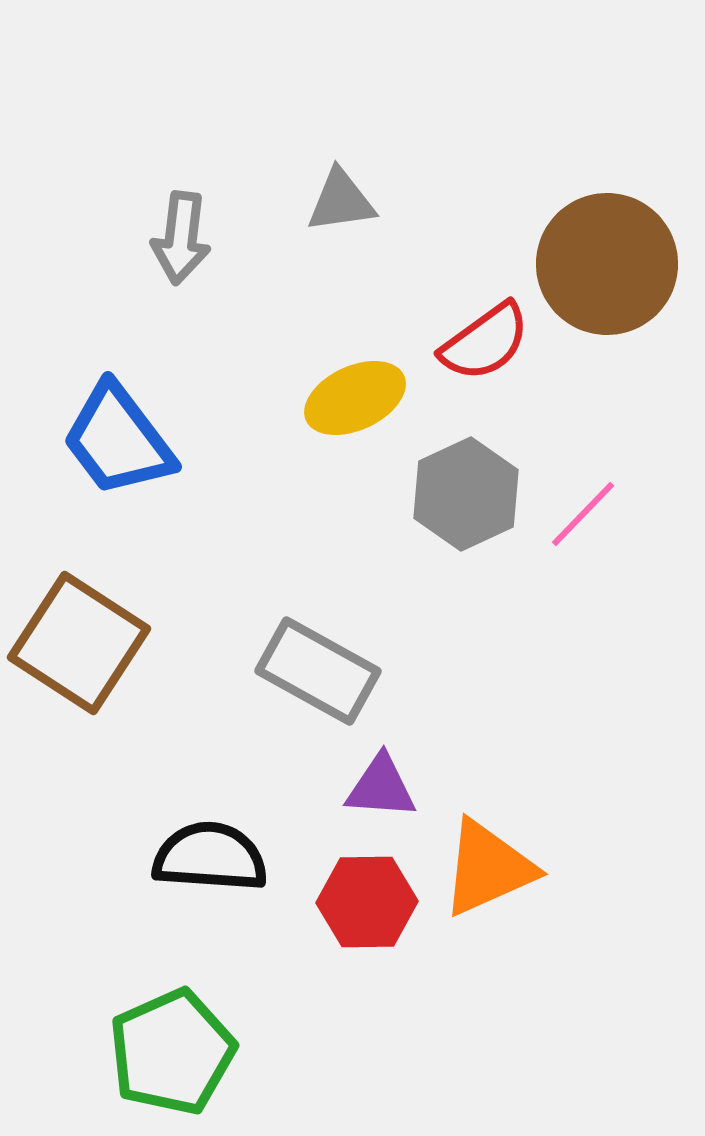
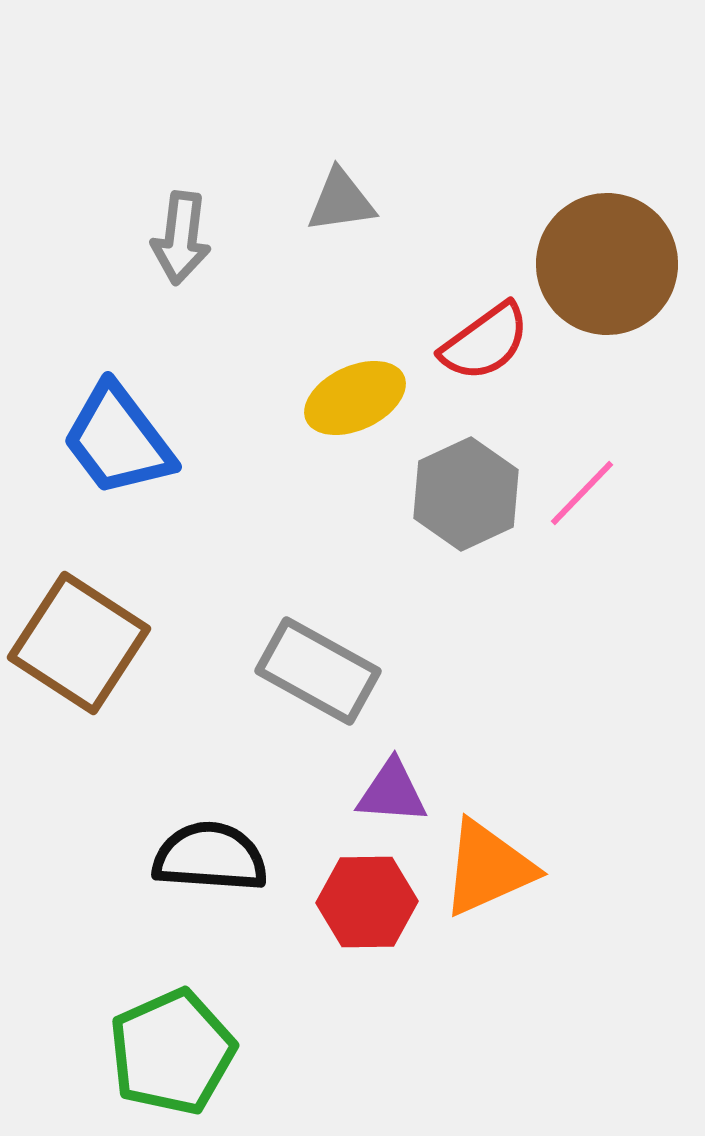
pink line: moved 1 px left, 21 px up
purple triangle: moved 11 px right, 5 px down
